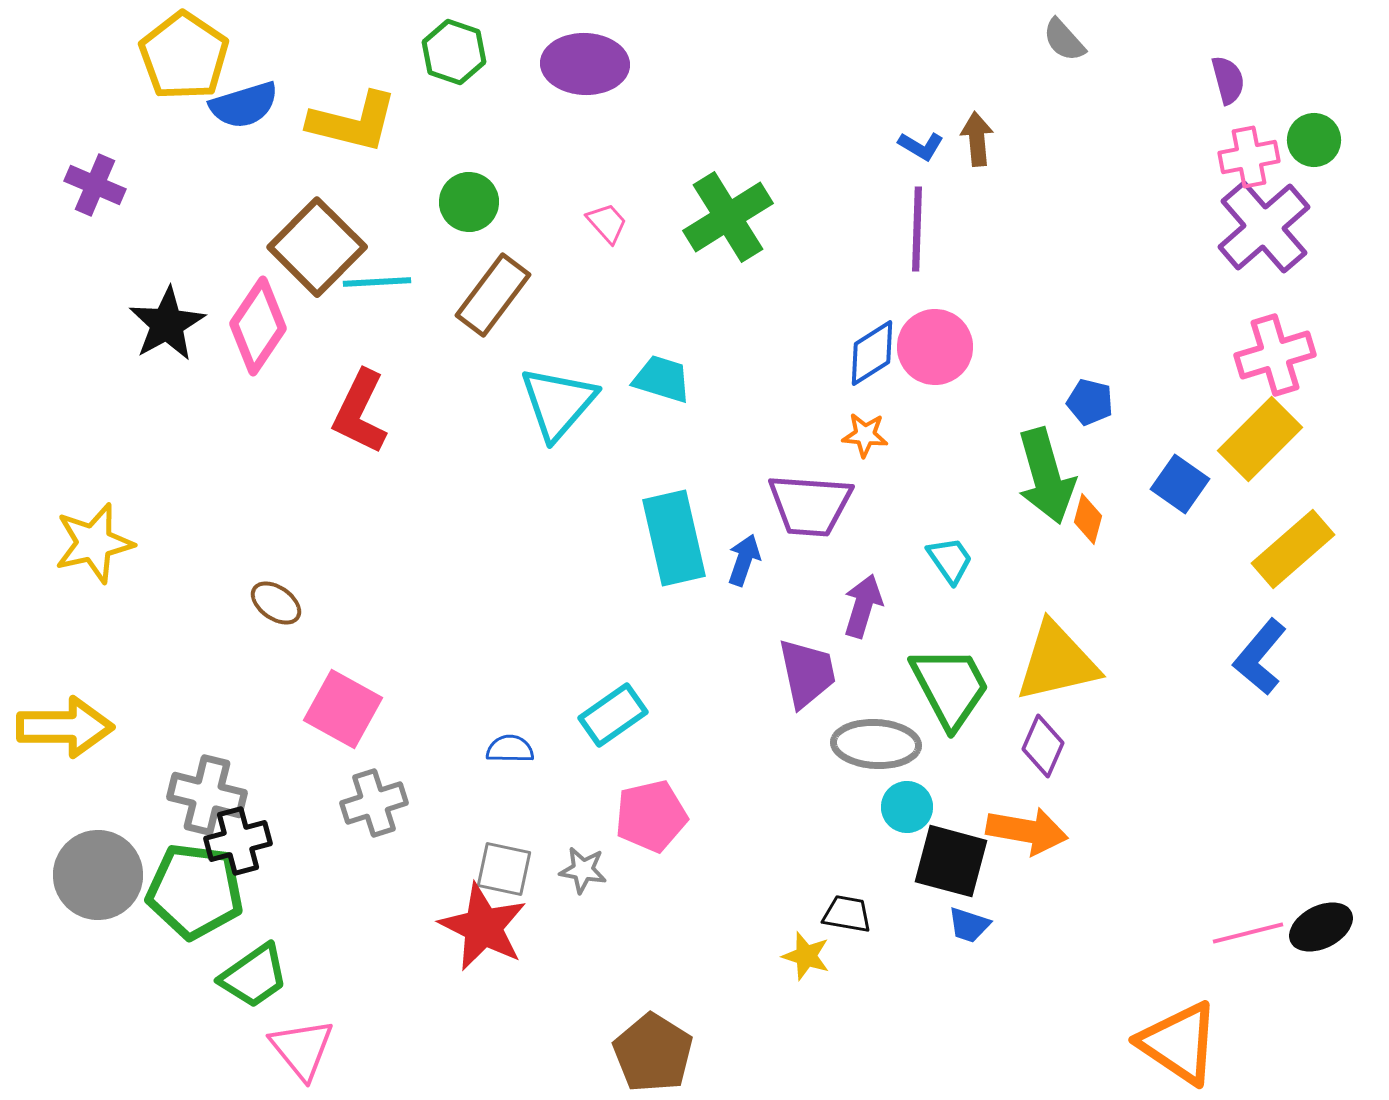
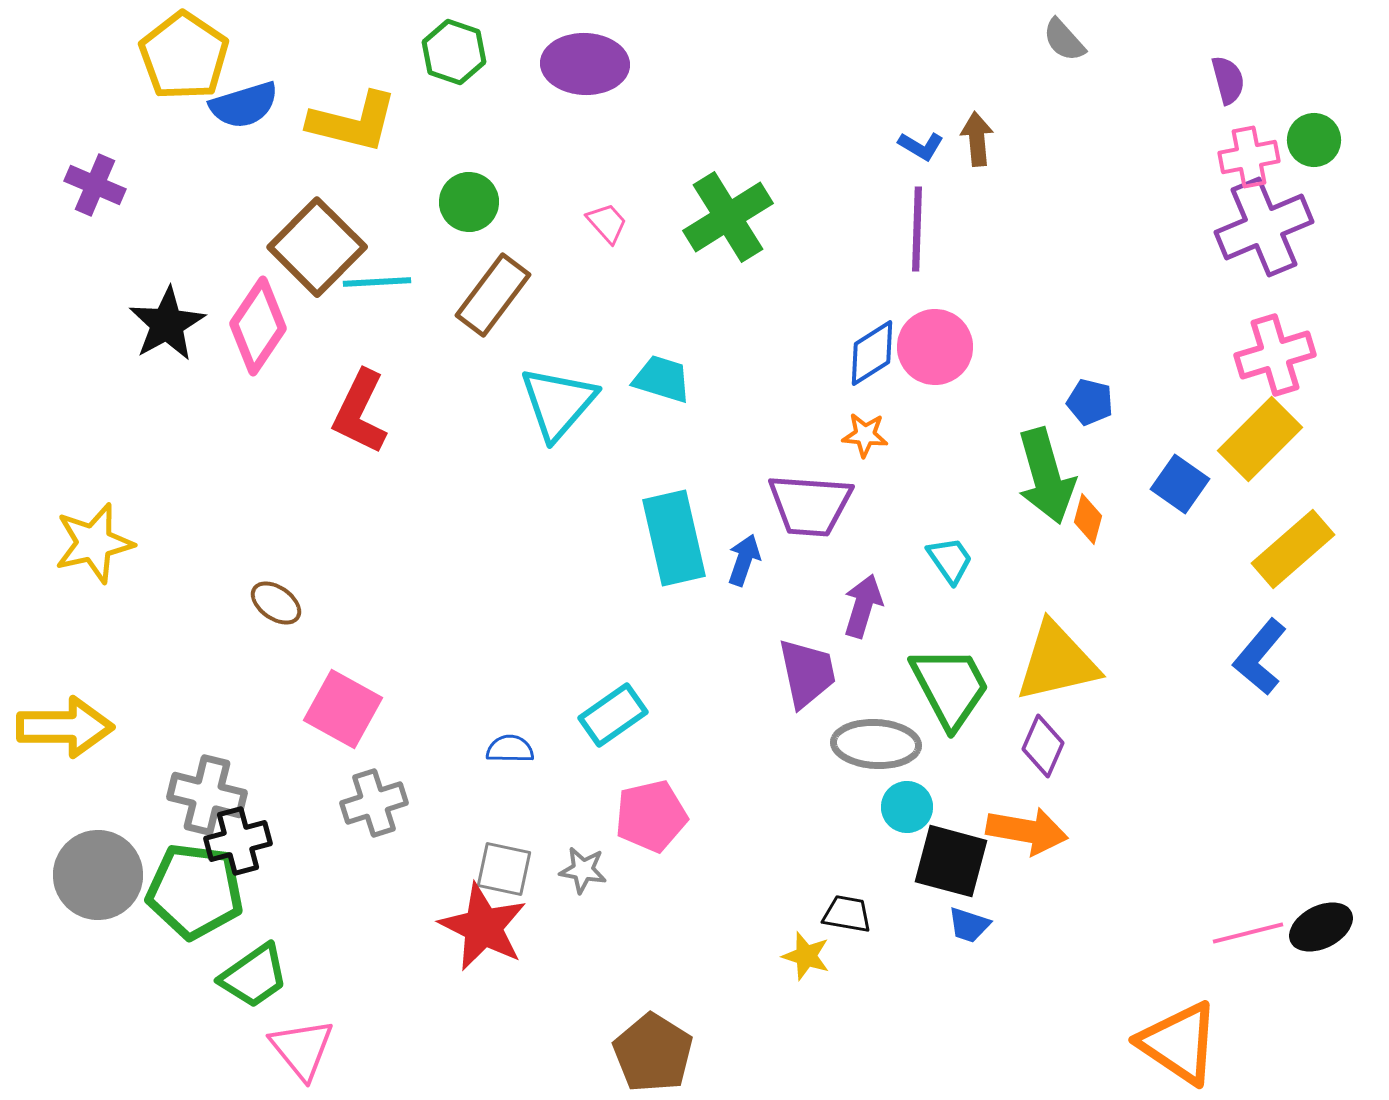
purple cross at (1264, 227): rotated 18 degrees clockwise
